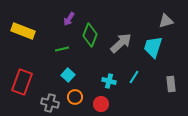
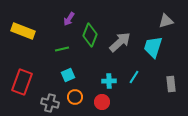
gray arrow: moved 1 px left, 1 px up
cyan square: rotated 24 degrees clockwise
cyan cross: rotated 16 degrees counterclockwise
red circle: moved 1 px right, 2 px up
